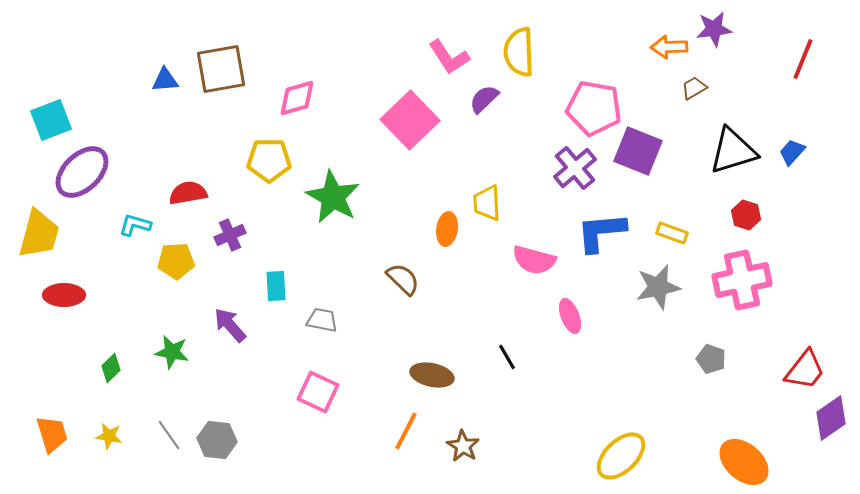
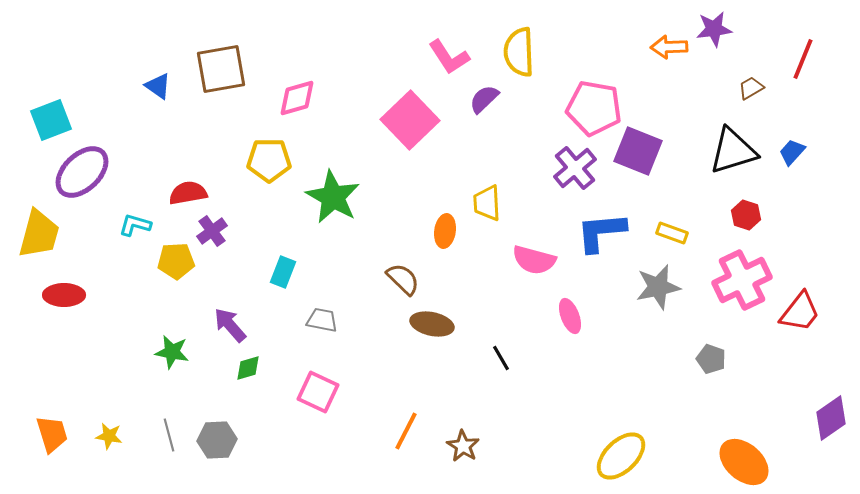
blue triangle at (165, 80): moved 7 px left, 6 px down; rotated 40 degrees clockwise
brown trapezoid at (694, 88): moved 57 px right
orange ellipse at (447, 229): moved 2 px left, 2 px down
purple cross at (230, 235): moved 18 px left, 4 px up; rotated 12 degrees counterclockwise
pink cross at (742, 280): rotated 14 degrees counterclockwise
cyan rectangle at (276, 286): moved 7 px right, 14 px up; rotated 24 degrees clockwise
black line at (507, 357): moved 6 px left, 1 px down
green diamond at (111, 368): moved 137 px right; rotated 28 degrees clockwise
red trapezoid at (805, 370): moved 5 px left, 58 px up
brown ellipse at (432, 375): moved 51 px up
gray line at (169, 435): rotated 20 degrees clockwise
gray hexagon at (217, 440): rotated 9 degrees counterclockwise
